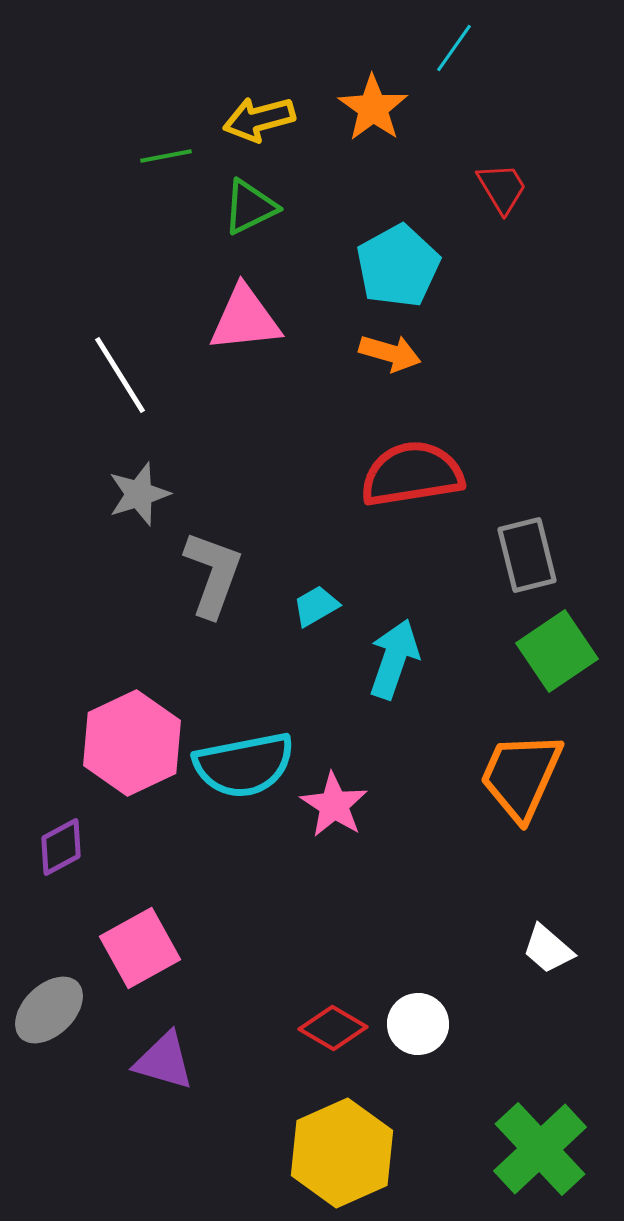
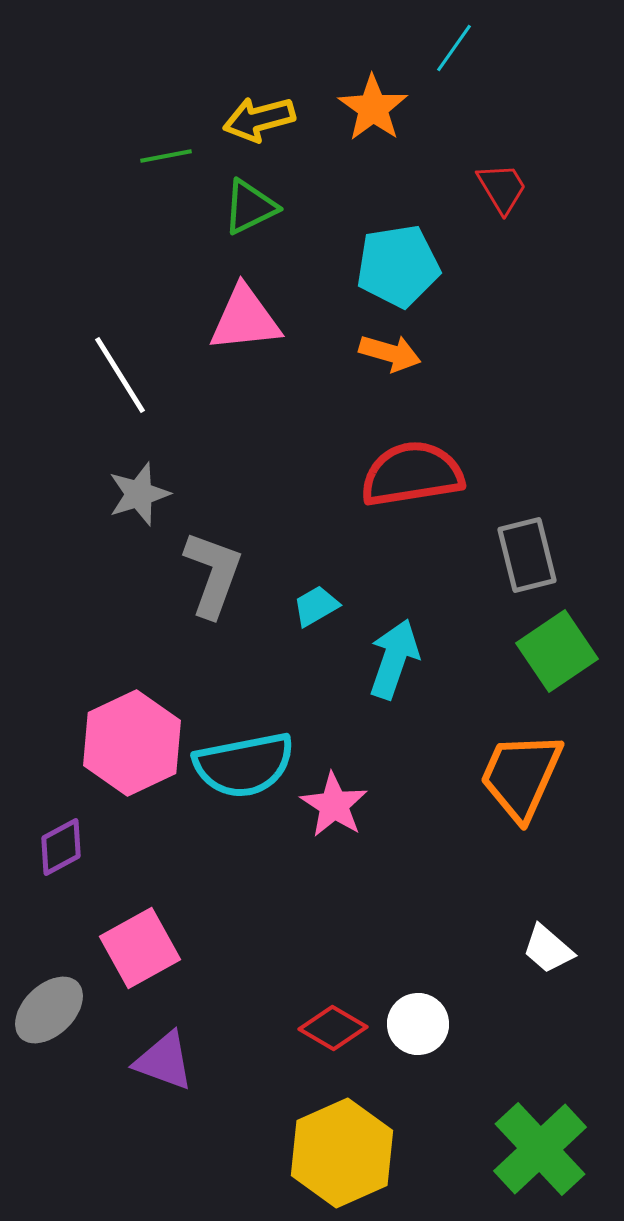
cyan pentagon: rotated 20 degrees clockwise
purple triangle: rotated 4 degrees clockwise
